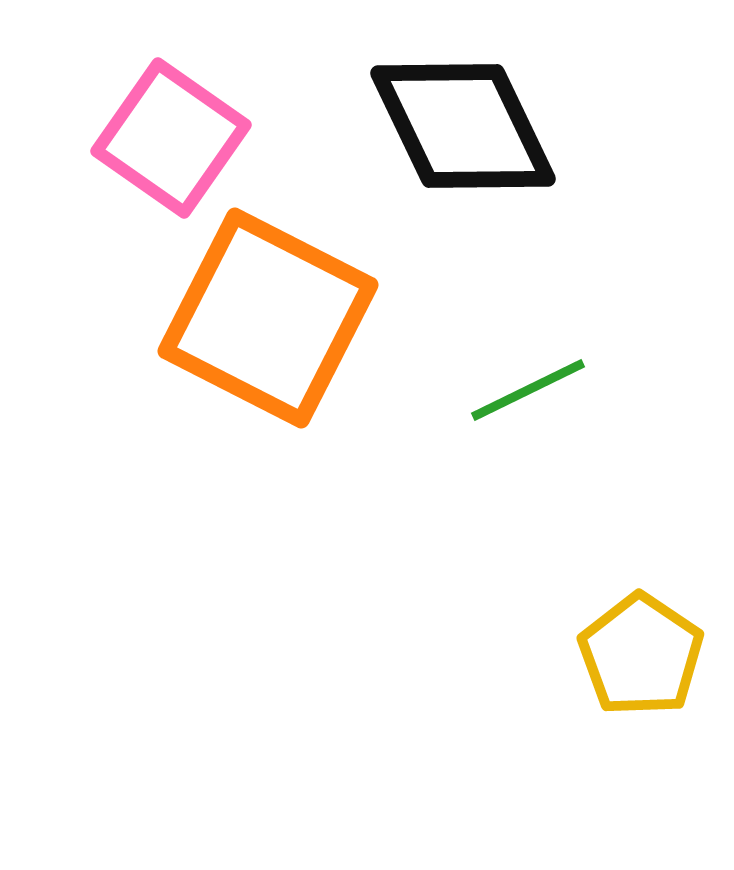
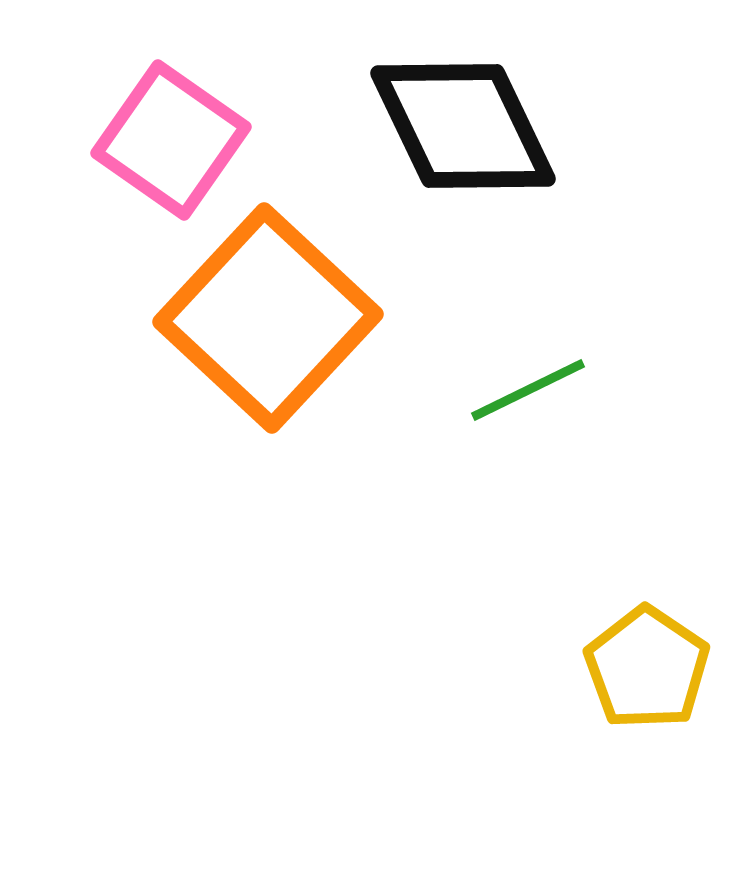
pink square: moved 2 px down
orange square: rotated 16 degrees clockwise
yellow pentagon: moved 6 px right, 13 px down
